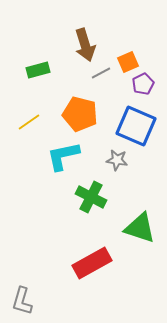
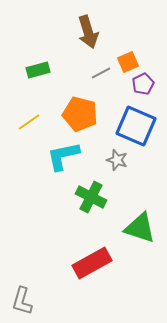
brown arrow: moved 3 px right, 13 px up
gray star: rotated 10 degrees clockwise
